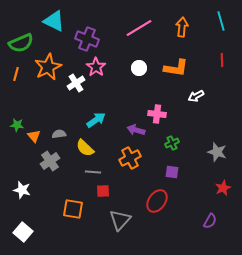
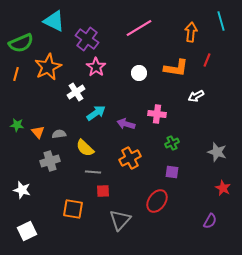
orange arrow: moved 9 px right, 5 px down
purple cross: rotated 15 degrees clockwise
red line: moved 15 px left; rotated 24 degrees clockwise
white circle: moved 5 px down
white cross: moved 9 px down
cyan arrow: moved 7 px up
purple arrow: moved 10 px left, 6 px up
orange triangle: moved 4 px right, 4 px up
gray cross: rotated 18 degrees clockwise
red star: rotated 21 degrees counterclockwise
white square: moved 4 px right, 1 px up; rotated 24 degrees clockwise
